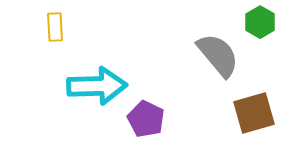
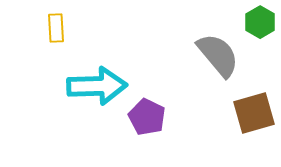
yellow rectangle: moved 1 px right, 1 px down
purple pentagon: moved 1 px right, 2 px up
